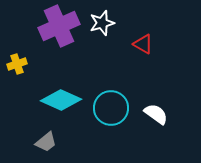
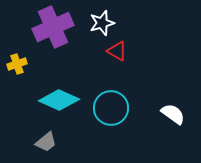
purple cross: moved 6 px left, 1 px down
red triangle: moved 26 px left, 7 px down
cyan diamond: moved 2 px left
white semicircle: moved 17 px right
